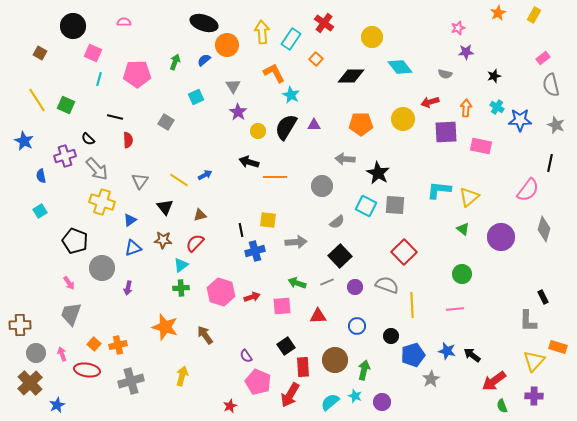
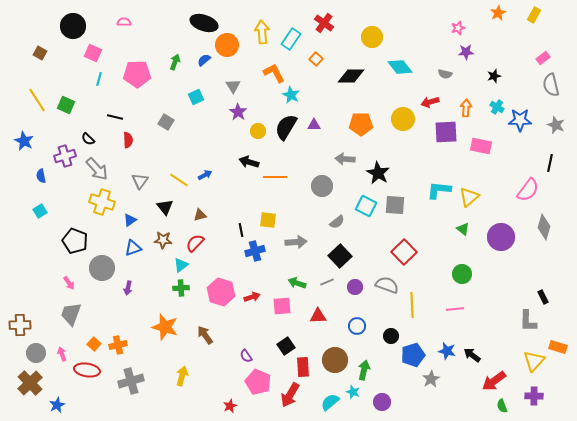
gray diamond at (544, 229): moved 2 px up
cyan star at (355, 396): moved 2 px left, 4 px up
